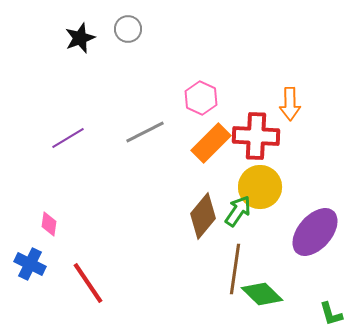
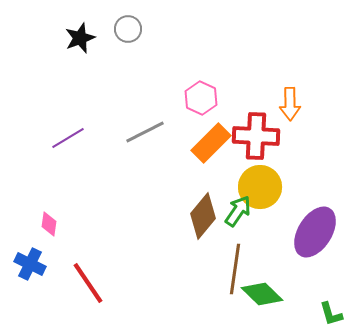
purple ellipse: rotated 9 degrees counterclockwise
